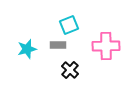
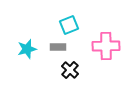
gray rectangle: moved 2 px down
